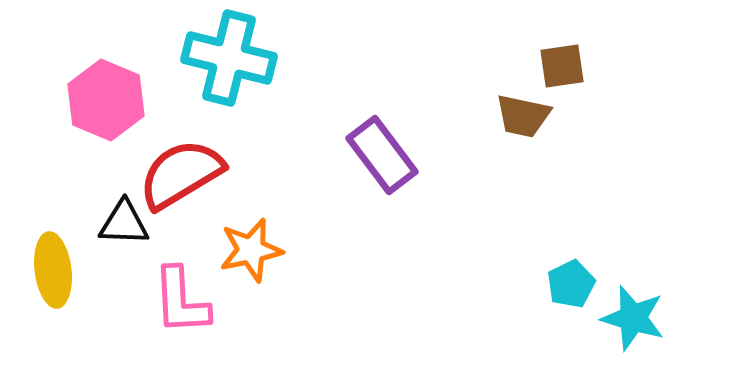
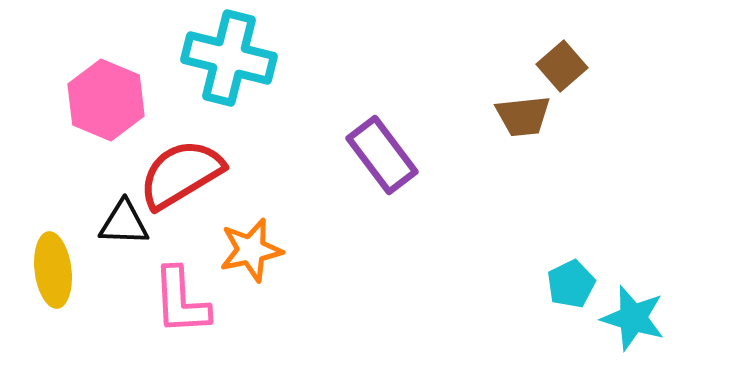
brown square: rotated 33 degrees counterclockwise
brown trapezoid: rotated 18 degrees counterclockwise
